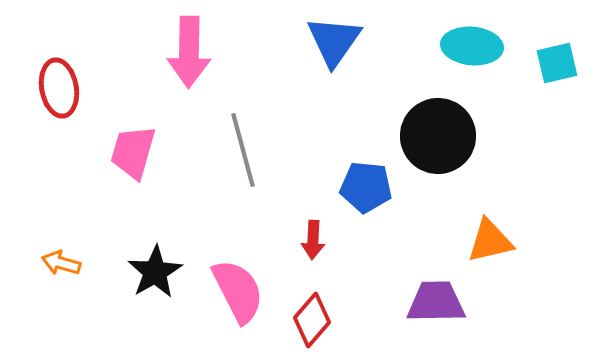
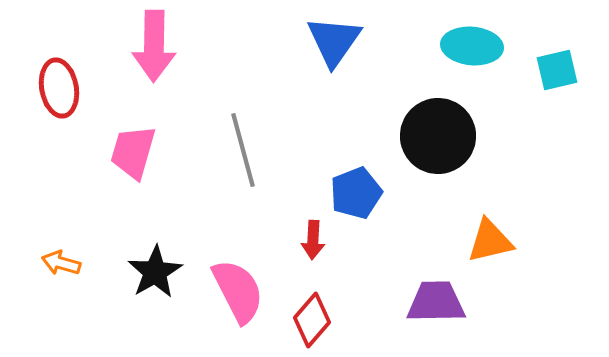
pink arrow: moved 35 px left, 6 px up
cyan square: moved 7 px down
blue pentagon: moved 10 px left, 6 px down; rotated 27 degrees counterclockwise
